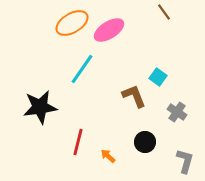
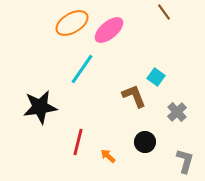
pink ellipse: rotated 8 degrees counterclockwise
cyan square: moved 2 px left
gray cross: rotated 12 degrees clockwise
